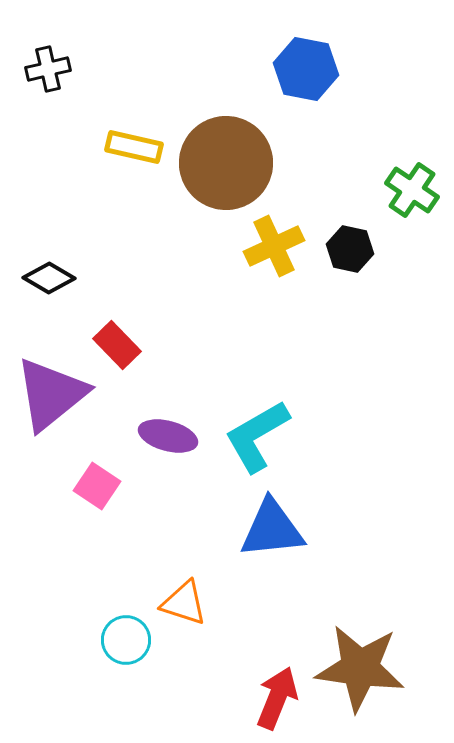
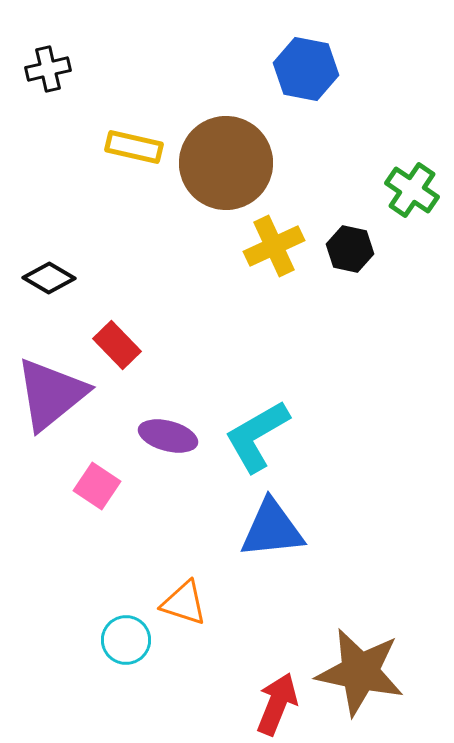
brown star: moved 4 px down; rotated 4 degrees clockwise
red arrow: moved 6 px down
